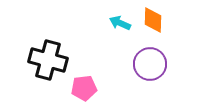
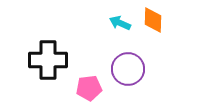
black cross: rotated 15 degrees counterclockwise
purple circle: moved 22 px left, 5 px down
pink pentagon: moved 5 px right
